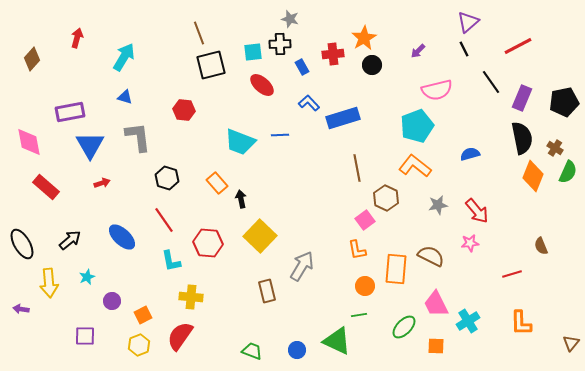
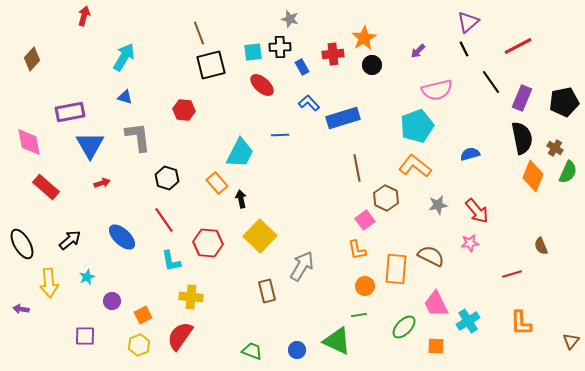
red arrow at (77, 38): moved 7 px right, 22 px up
black cross at (280, 44): moved 3 px down
cyan trapezoid at (240, 142): moved 11 px down; rotated 84 degrees counterclockwise
brown triangle at (571, 343): moved 2 px up
